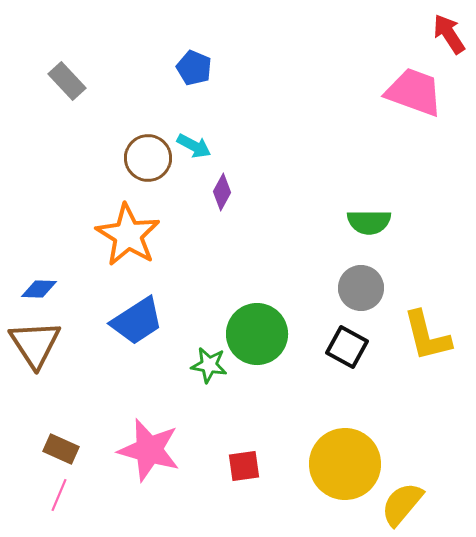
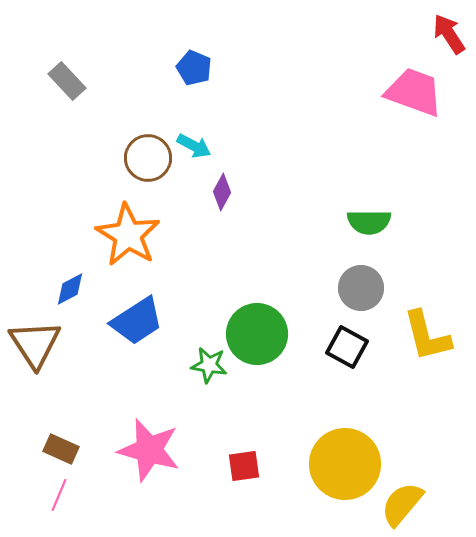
blue diamond: moved 31 px right; rotated 30 degrees counterclockwise
